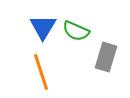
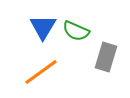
orange line: rotated 72 degrees clockwise
